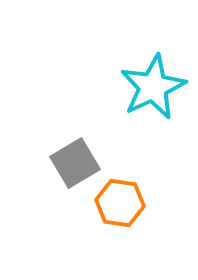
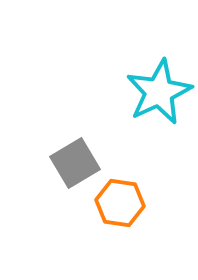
cyan star: moved 6 px right, 5 px down
